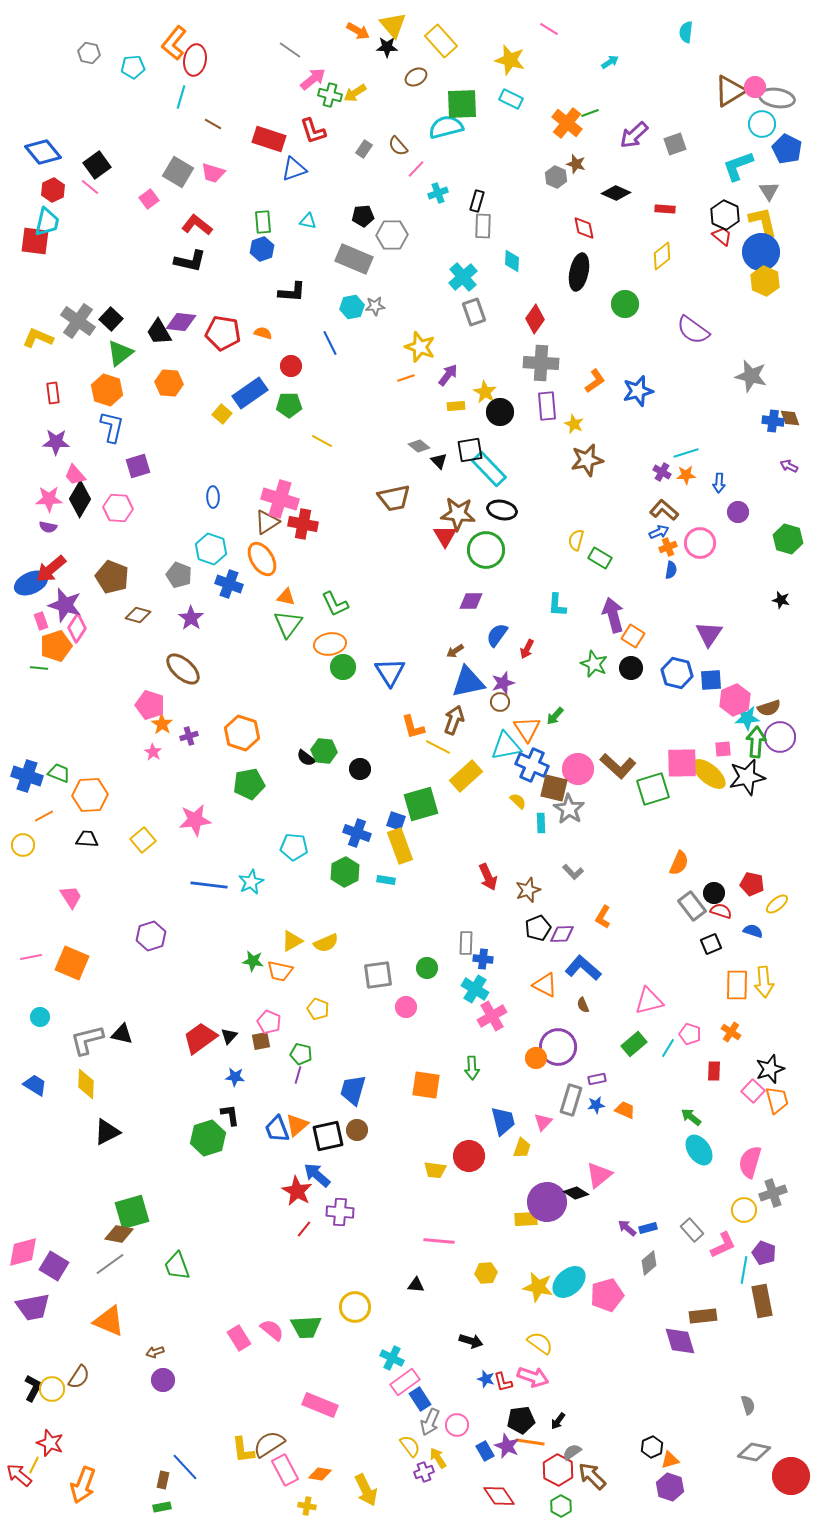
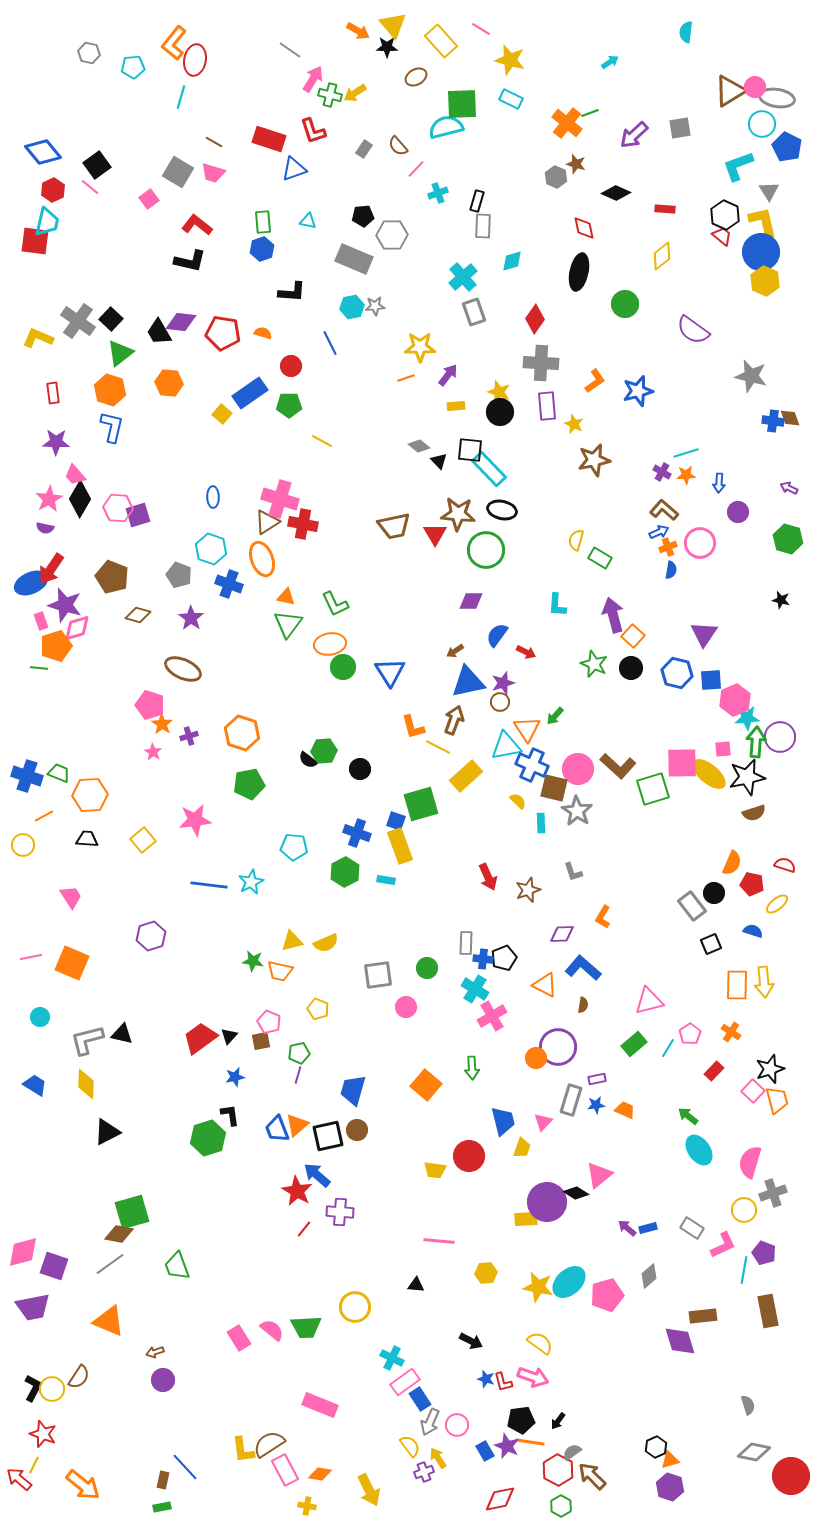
pink line at (549, 29): moved 68 px left
pink arrow at (313, 79): rotated 20 degrees counterclockwise
brown line at (213, 124): moved 1 px right, 18 px down
gray square at (675, 144): moved 5 px right, 16 px up; rotated 10 degrees clockwise
blue pentagon at (787, 149): moved 2 px up
cyan diamond at (512, 261): rotated 70 degrees clockwise
yellow star at (420, 347): rotated 20 degrees counterclockwise
orange hexagon at (107, 390): moved 3 px right
yellow star at (485, 392): moved 14 px right; rotated 10 degrees counterclockwise
black square at (470, 450): rotated 16 degrees clockwise
brown star at (587, 460): moved 7 px right
purple square at (138, 466): moved 49 px down
purple arrow at (789, 466): moved 22 px down
brown trapezoid at (394, 498): moved 28 px down
pink star at (49, 499): rotated 28 degrees counterclockwise
purple semicircle at (48, 527): moved 3 px left, 1 px down
red triangle at (445, 536): moved 10 px left, 2 px up
orange ellipse at (262, 559): rotated 12 degrees clockwise
red arrow at (51, 569): rotated 16 degrees counterclockwise
pink diamond at (77, 628): rotated 40 degrees clockwise
purple triangle at (709, 634): moved 5 px left
orange square at (633, 636): rotated 10 degrees clockwise
red arrow at (527, 649): moved 1 px left, 3 px down; rotated 90 degrees counterclockwise
brown ellipse at (183, 669): rotated 18 degrees counterclockwise
brown semicircle at (769, 708): moved 15 px left, 105 px down
green hexagon at (324, 751): rotated 10 degrees counterclockwise
black semicircle at (306, 758): moved 2 px right, 2 px down
gray star at (569, 809): moved 8 px right, 2 px down
orange semicircle at (679, 863): moved 53 px right
gray L-shape at (573, 872): rotated 25 degrees clockwise
red semicircle at (721, 911): moved 64 px right, 46 px up
black pentagon at (538, 928): moved 34 px left, 30 px down
yellow triangle at (292, 941): rotated 15 degrees clockwise
brown semicircle at (583, 1005): rotated 147 degrees counterclockwise
pink pentagon at (690, 1034): rotated 20 degrees clockwise
green pentagon at (301, 1054): moved 2 px left, 1 px up; rotated 25 degrees counterclockwise
red rectangle at (714, 1071): rotated 42 degrees clockwise
blue star at (235, 1077): rotated 18 degrees counterclockwise
orange square at (426, 1085): rotated 32 degrees clockwise
green arrow at (691, 1117): moved 3 px left, 1 px up
gray rectangle at (692, 1230): moved 2 px up; rotated 15 degrees counterclockwise
gray diamond at (649, 1263): moved 13 px down
purple square at (54, 1266): rotated 12 degrees counterclockwise
brown rectangle at (762, 1301): moved 6 px right, 10 px down
black arrow at (471, 1341): rotated 10 degrees clockwise
red star at (50, 1443): moved 7 px left, 9 px up
black hexagon at (652, 1447): moved 4 px right
red arrow at (19, 1475): moved 4 px down
orange arrow at (83, 1485): rotated 72 degrees counterclockwise
yellow arrow at (366, 1490): moved 3 px right
red diamond at (499, 1496): moved 1 px right, 3 px down; rotated 68 degrees counterclockwise
